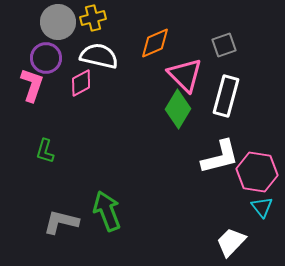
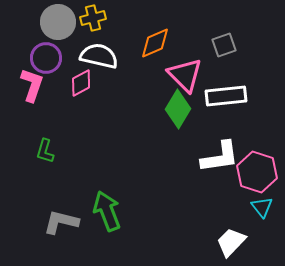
white rectangle: rotated 69 degrees clockwise
white L-shape: rotated 6 degrees clockwise
pink hexagon: rotated 9 degrees clockwise
